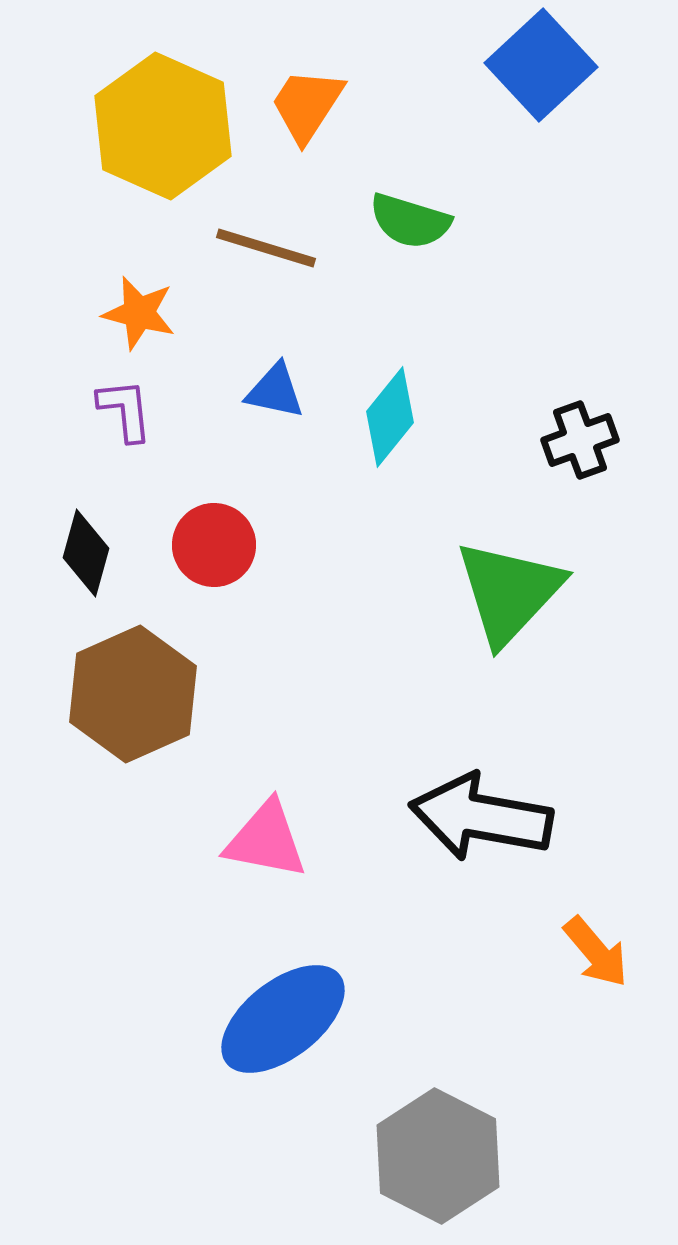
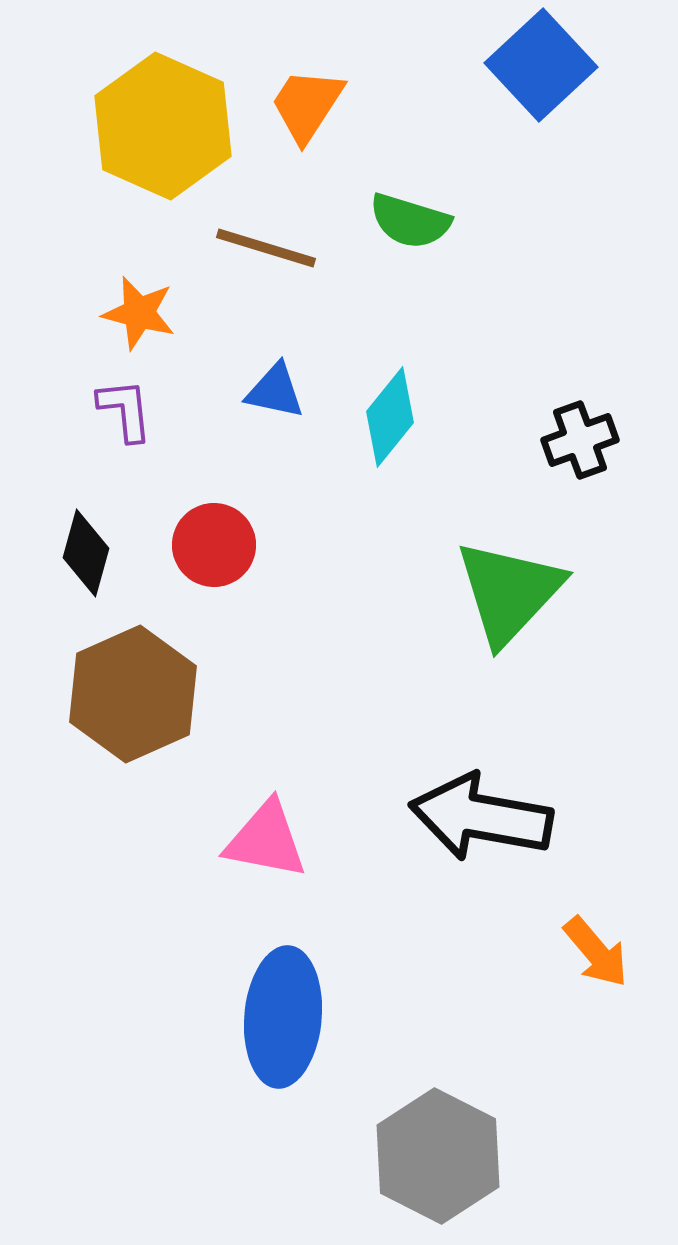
blue ellipse: moved 2 px up; rotated 47 degrees counterclockwise
